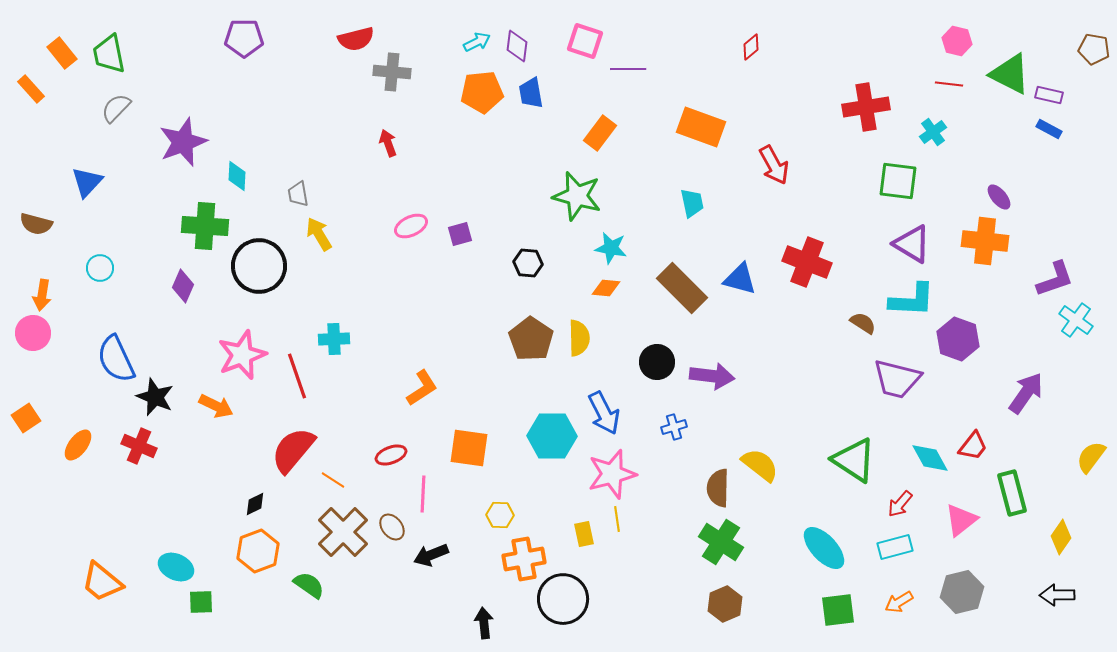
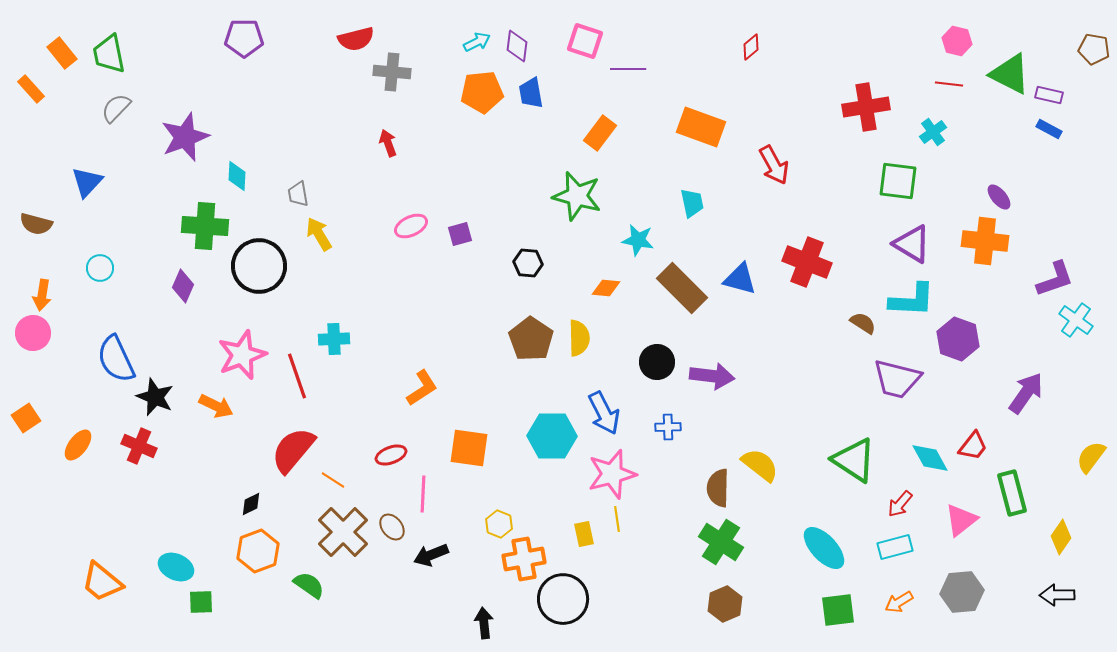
purple star at (183, 142): moved 2 px right, 5 px up
cyan star at (611, 248): moved 27 px right, 8 px up
blue cross at (674, 427): moved 6 px left; rotated 15 degrees clockwise
black diamond at (255, 504): moved 4 px left
yellow hexagon at (500, 515): moved 1 px left, 9 px down; rotated 20 degrees clockwise
gray hexagon at (962, 592): rotated 9 degrees clockwise
